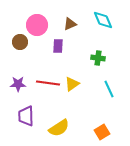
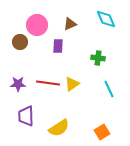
cyan diamond: moved 3 px right, 1 px up
